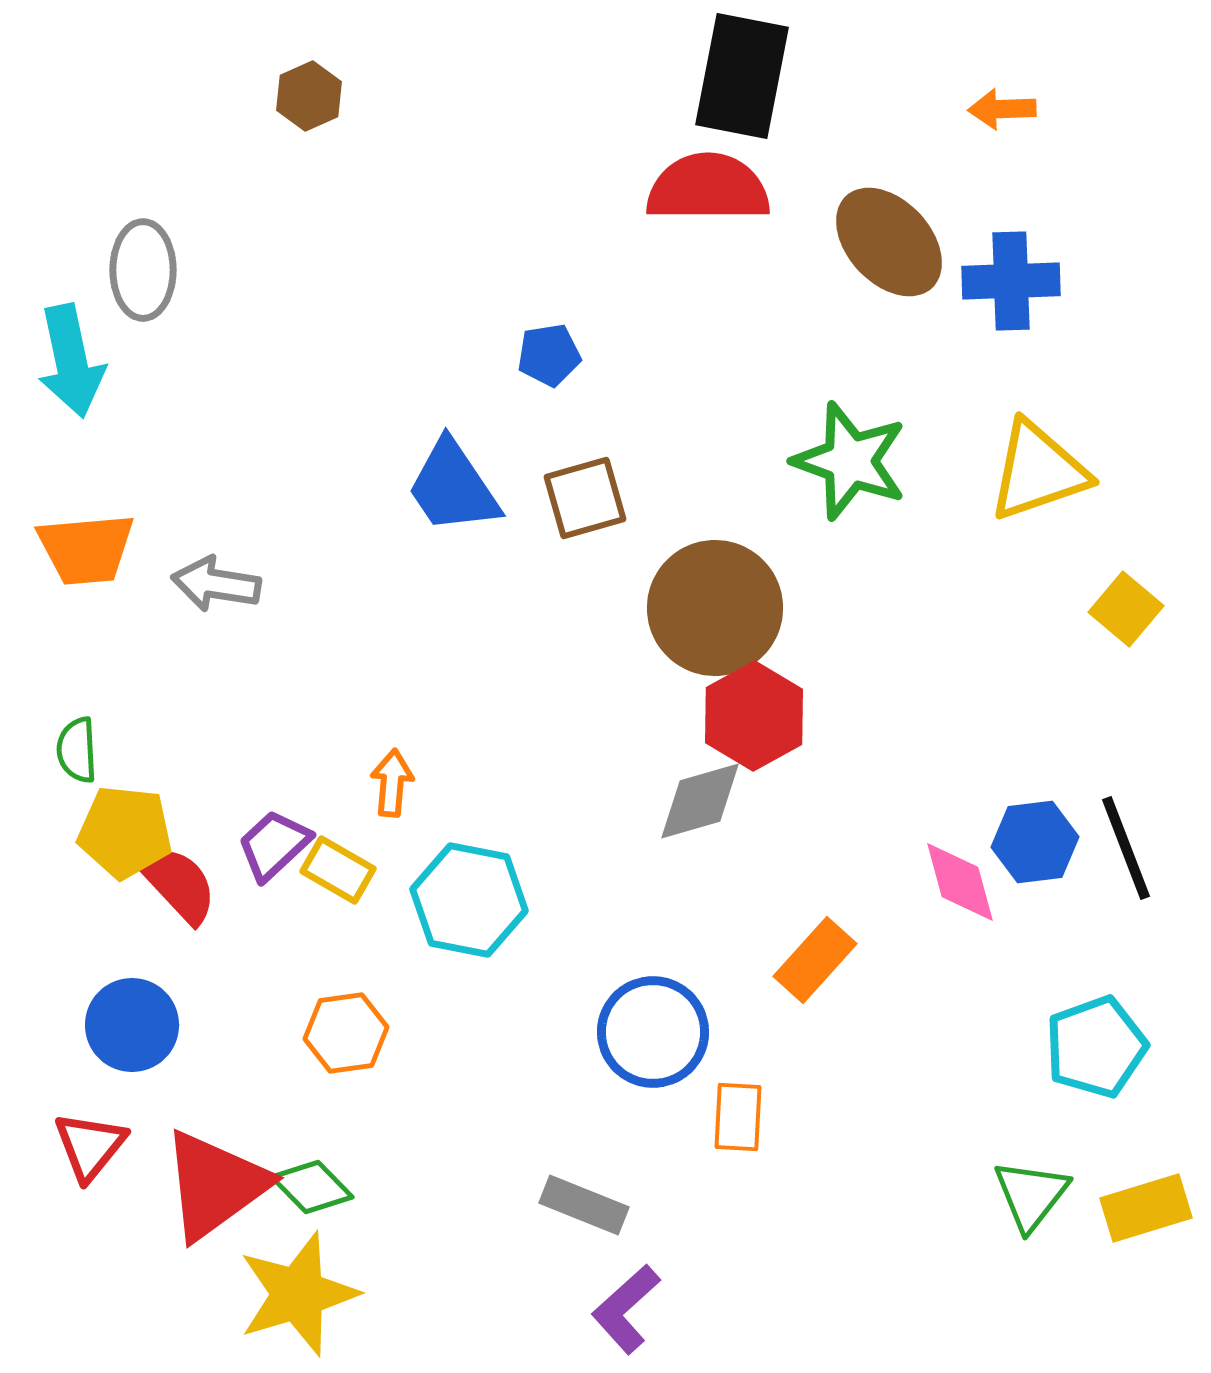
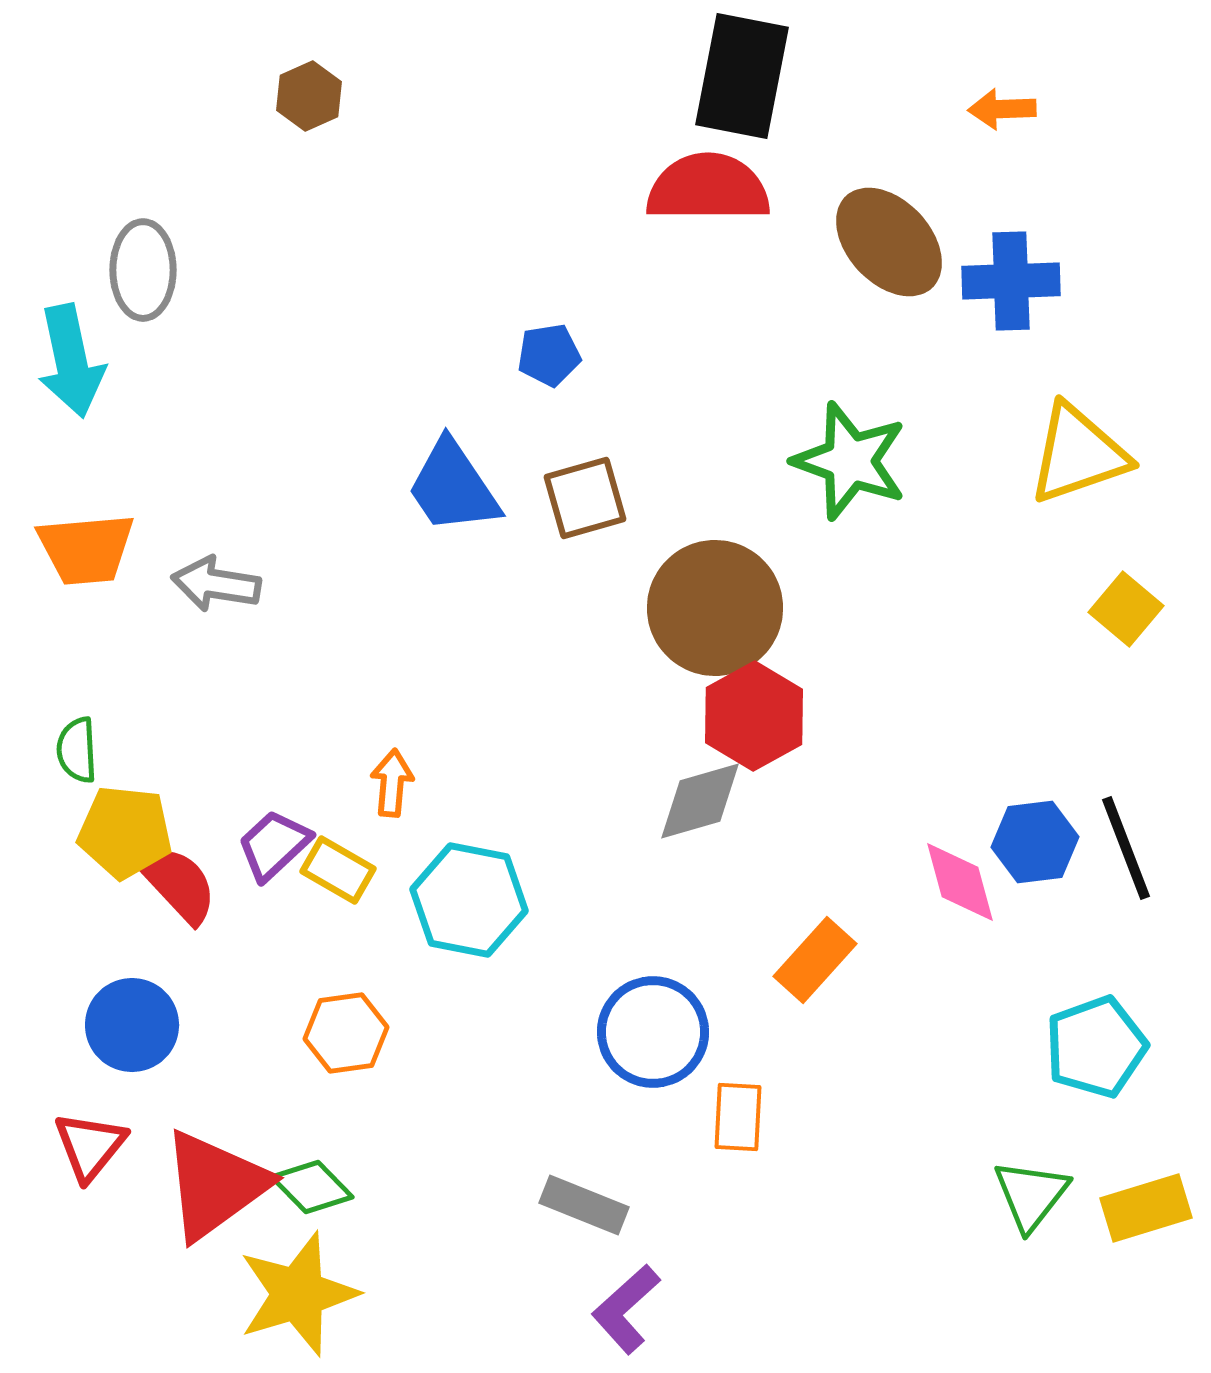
yellow triangle at (1038, 471): moved 40 px right, 17 px up
